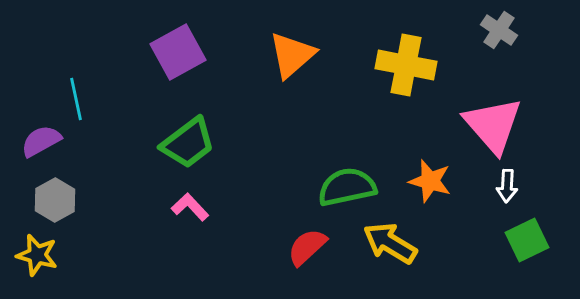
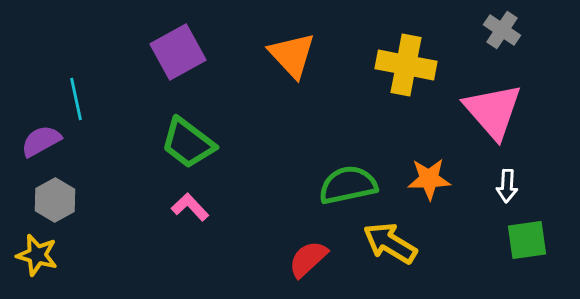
gray cross: moved 3 px right
orange triangle: rotated 32 degrees counterclockwise
pink triangle: moved 14 px up
green trapezoid: rotated 74 degrees clockwise
orange star: moved 1 px left, 2 px up; rotated 18 degrees counterclockwise
green semicircle: moved 1 px right, 2 px up
green square: rotated 18 degrees clockwise
red semicircle: moved 1 px right, 12 px down
